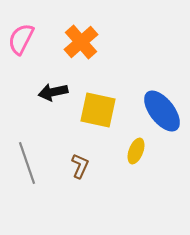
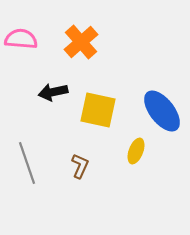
pink semicircle: rotated 68 degrees clockwise
